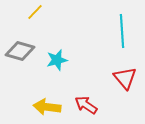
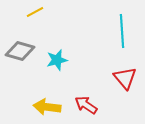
yellow line: rotated 18 degrees clockwise
